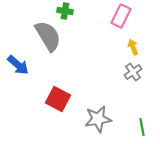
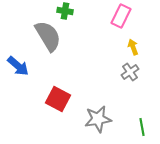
blue arrow: moved 1 px down
gray cross: moved 3 px left
